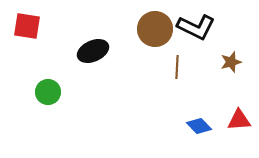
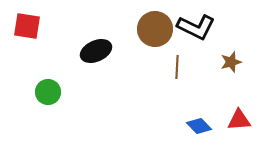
black ellipse: moved 3 px right
